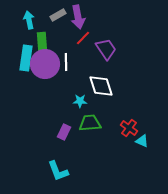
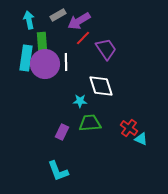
purple arrow: moved 1 px right, 4 px down; rotated 70 degrees clockwise
purple rectangle: moved 2 px left
cyan triangle: moved 1 px left, 2 px up
